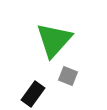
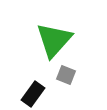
gray square: moved 2 px left, 1 px up
